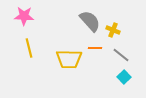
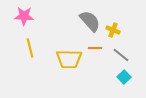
yellow line: moved 1 px right
